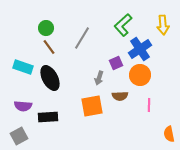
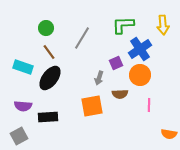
green L-shape: rotated 40 degrees clockwise
brown line: moved 5 px down
black ellipse: rotated 65 degrees clockwise
brown semicircle: moved 2 px up
orange semicircle: rotated 70 degrees counterclockwise
